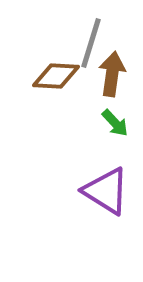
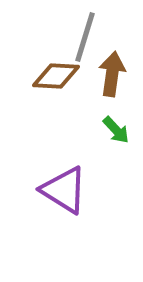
gray line: moved 6 px left, 6 px up
green arrow: moved 1 px right, 7 px down
purple triangle: moved 42 px left, 1 px up
